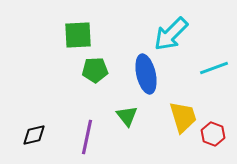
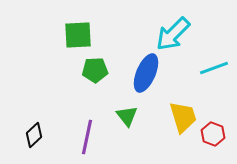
cyan arrow: moved 2 px right
blue ellipse: moved 1 px up; rotated 36 degrees clockwise
black diamond: rotated 30 degrees counterclockwise
